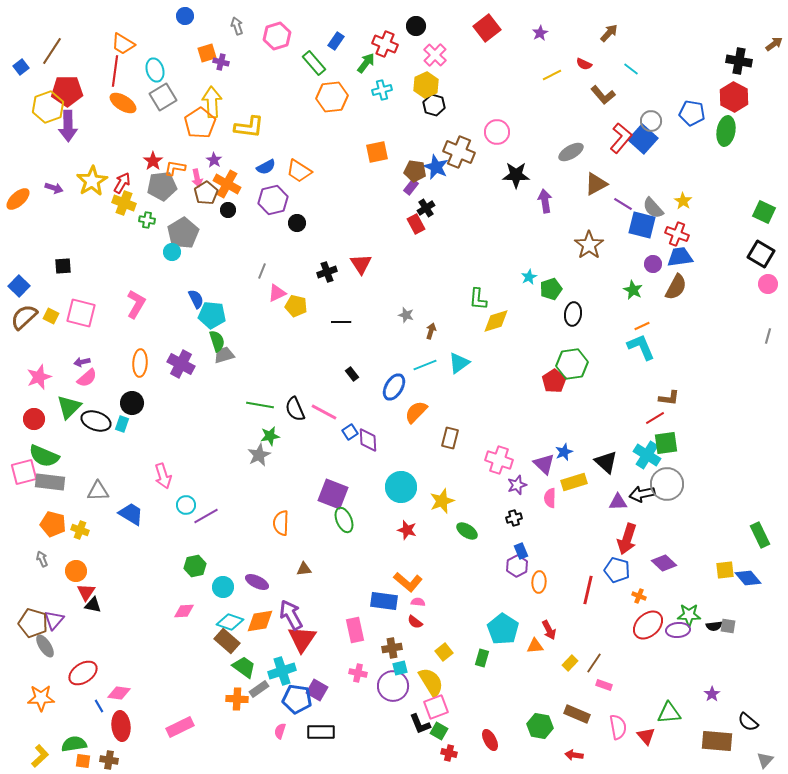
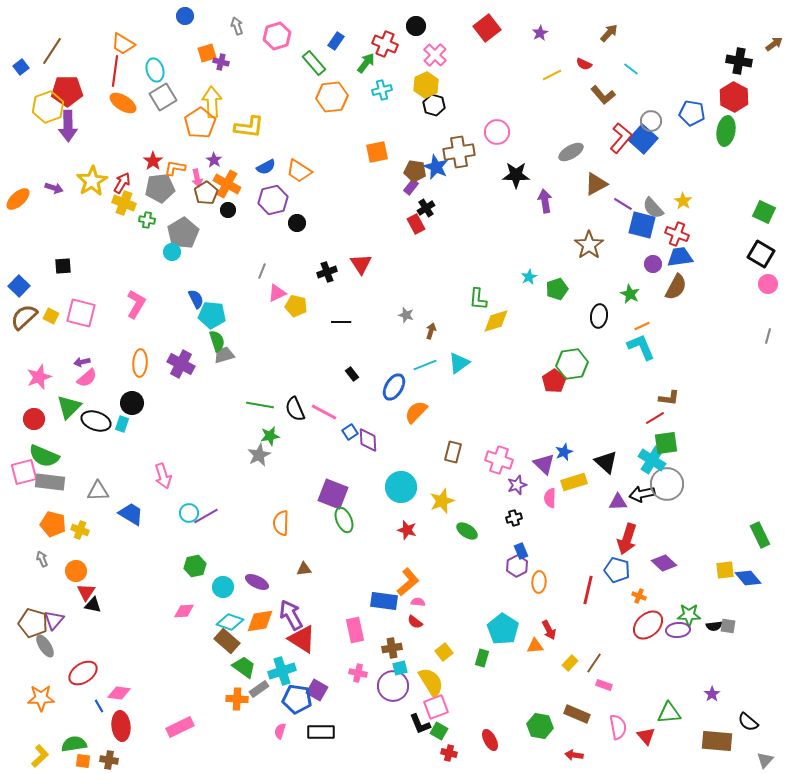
brown cross at (459, 152): rotated 32 degrees counterclockwise
gray pentagon at (162, 186): moved 2 px left, 2 px down
green pentagon at (551, 289): moved 6 px right
green star at (633, 290): moved 3 px left, 4 px down
black ellipse at (573, 314): moved 26 px right, 2 px down
brown rectangle at (450, 438): moved 3 px right, 14 px down
cyan cross at (647, 455): moved 5 px right, 5 px down
cyan circle at (186, 505): moved 3 px right, 8 px down
orange L-shape at (408, 582): rotated 80 degrees counterclockwise
red triangle at (302, 639): rotated 32 degrees counterclockwise
